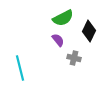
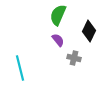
green semicircle: moved 5 px left, 3 px up; rotated 140 degrees clockwise
